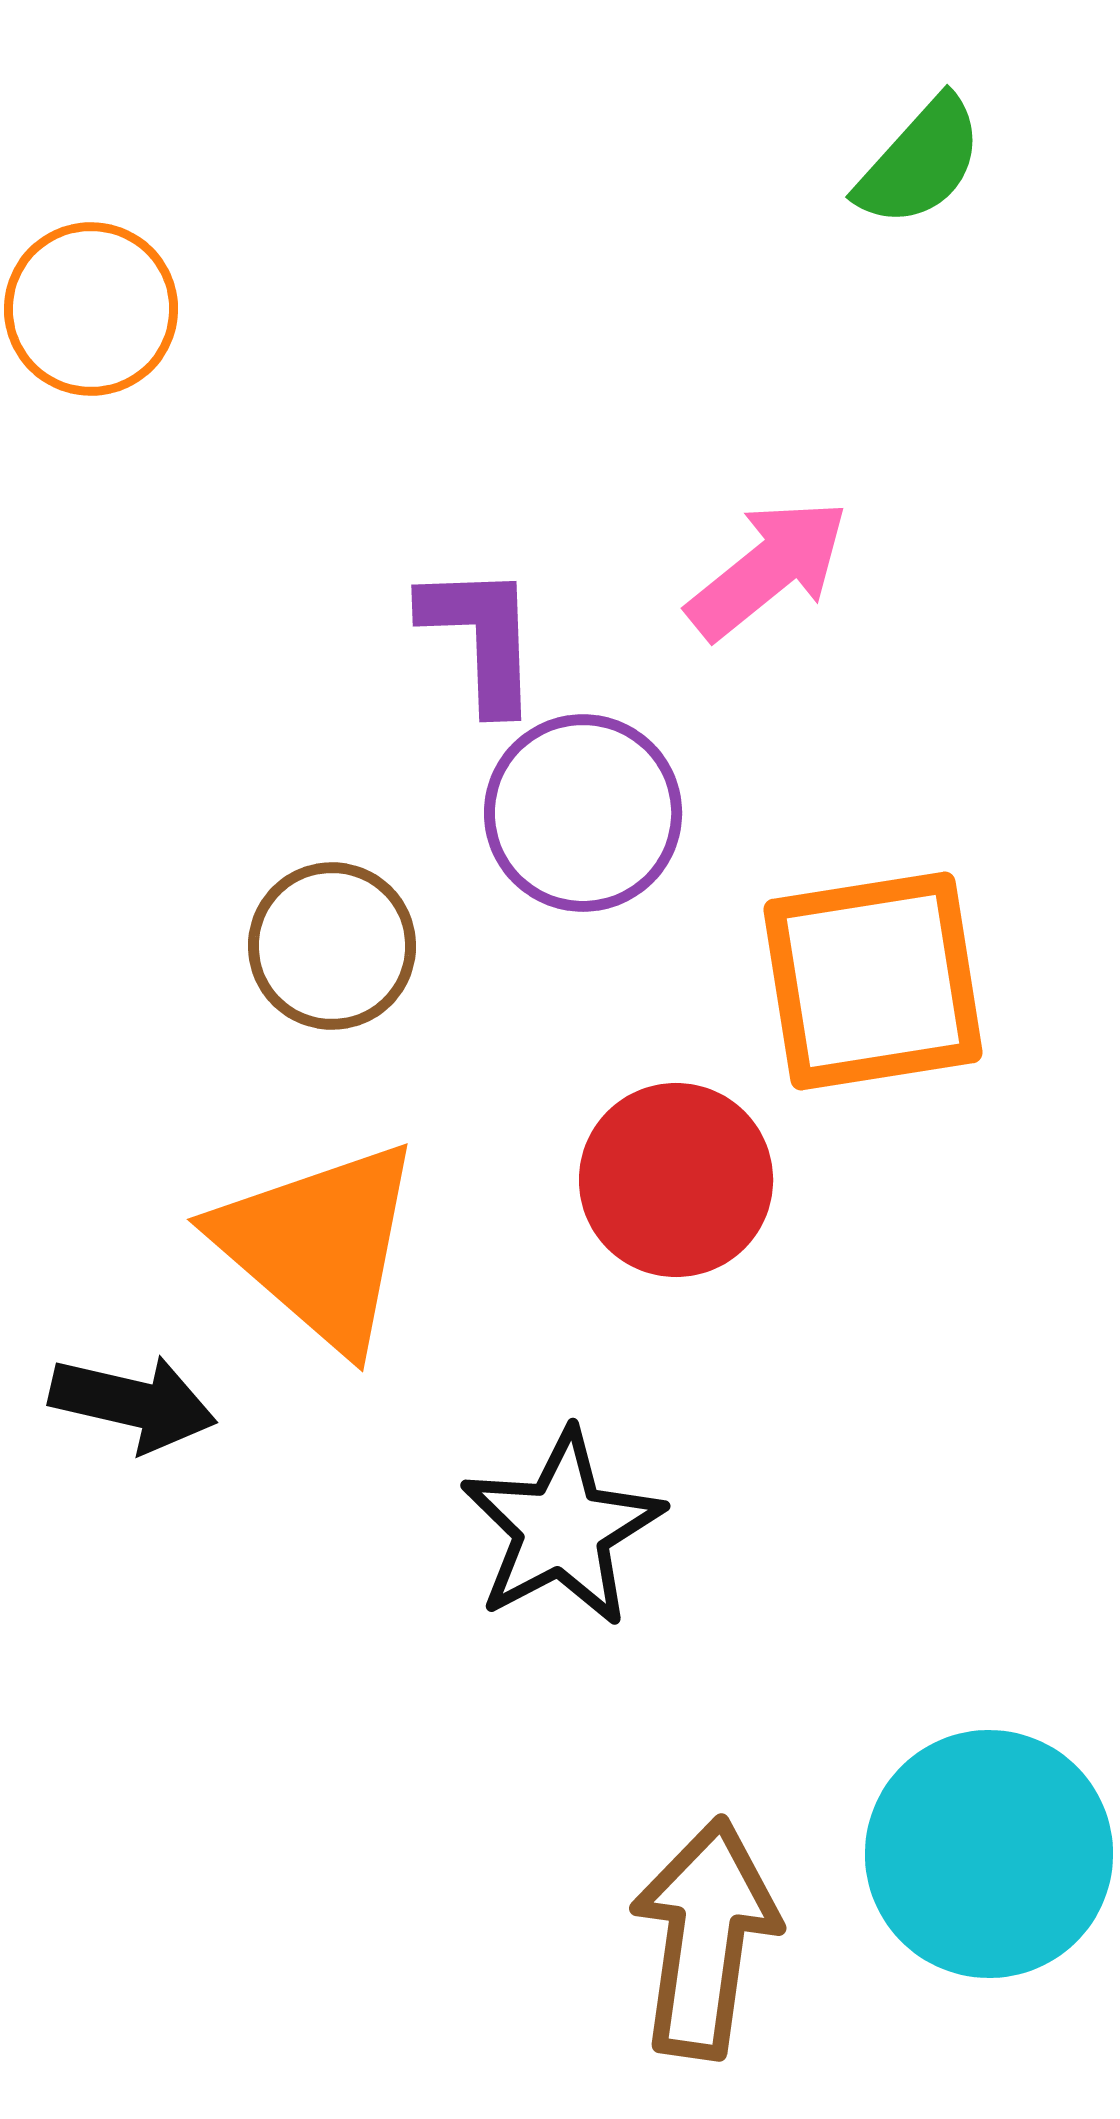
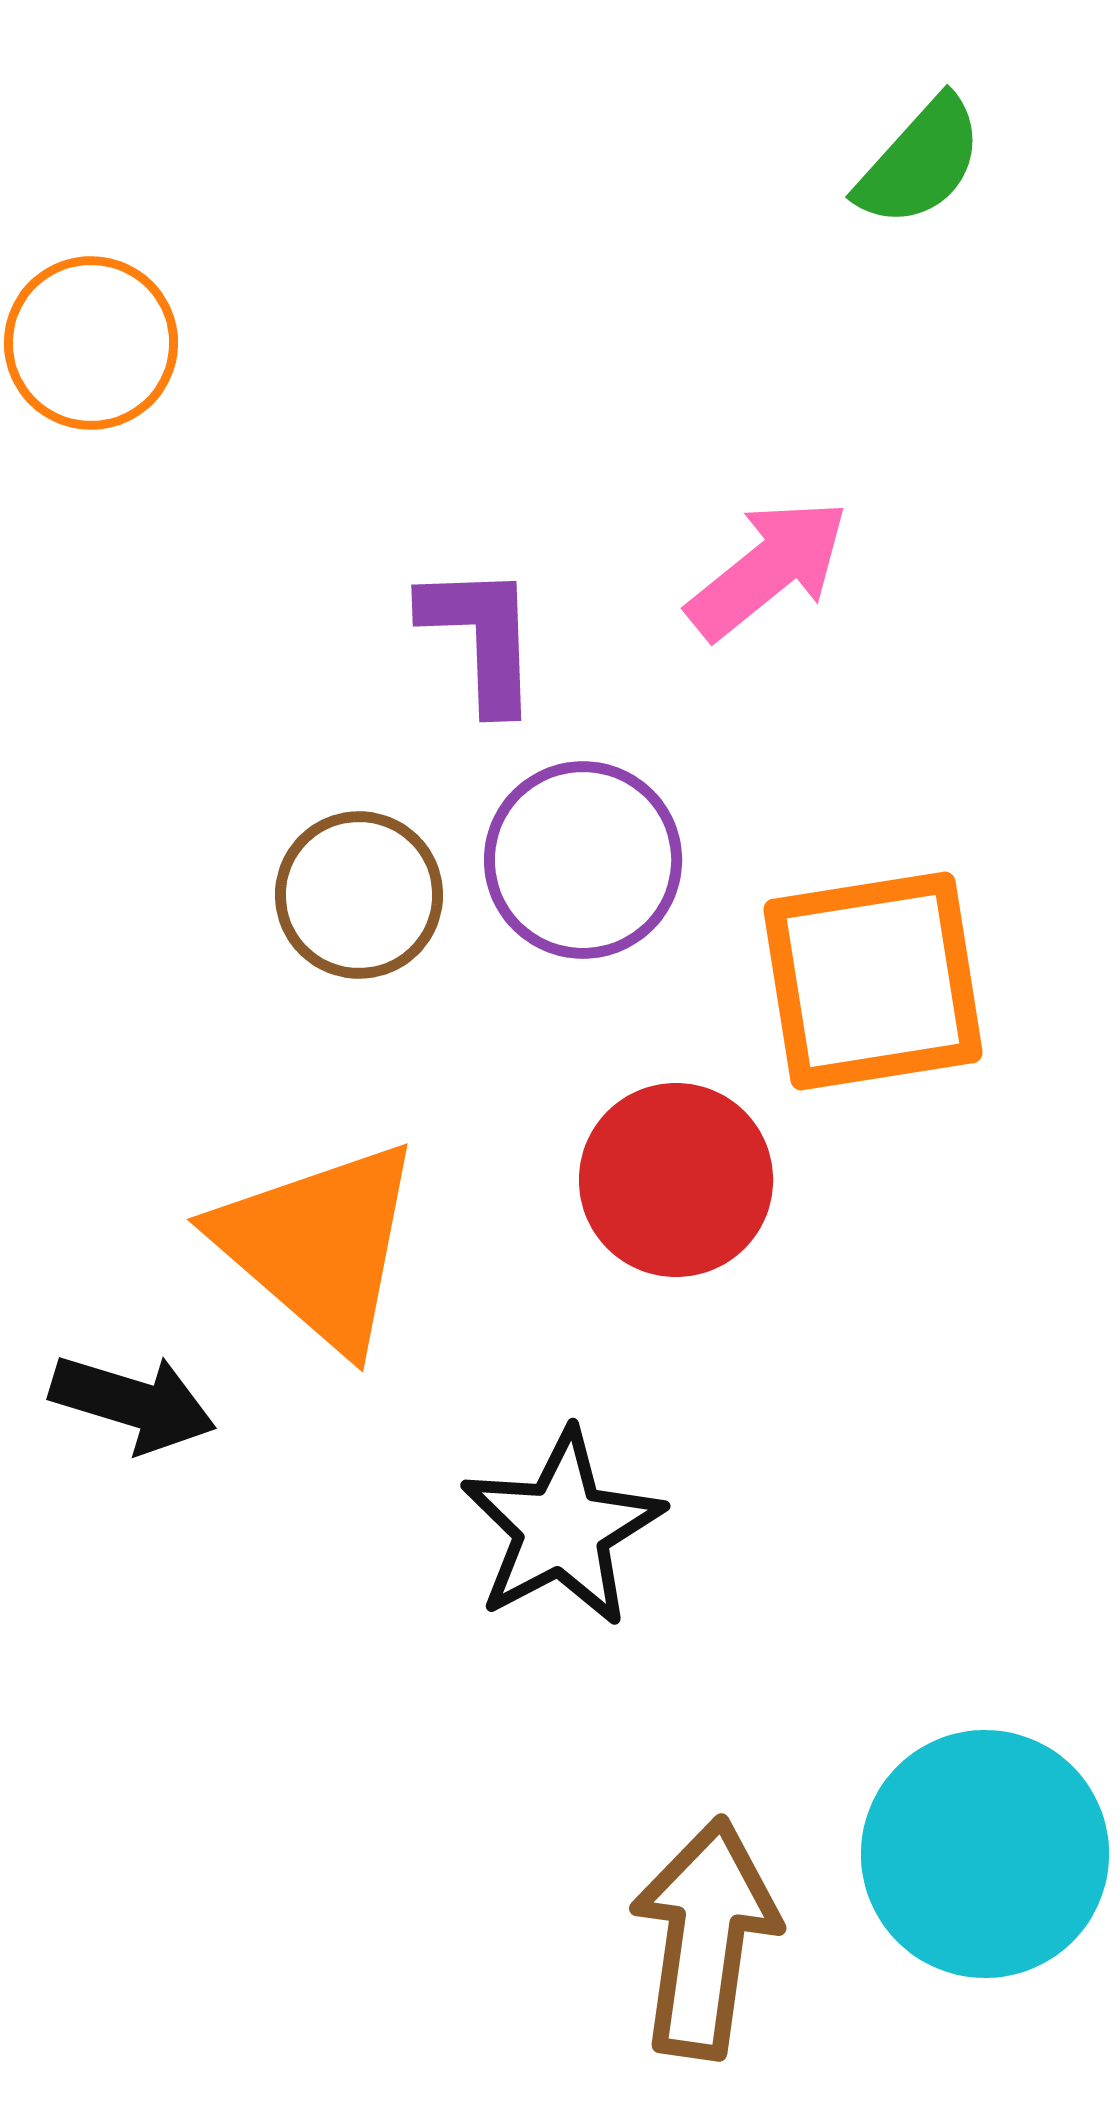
orange circle: moved 34 px down
purple circle: moved 47 px down
brown circle: moved 27 px right, 51 px up
black arrow: rotated 4 degrees clockwise
cyan circle: moved 4 px left
